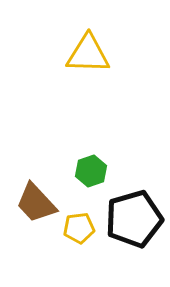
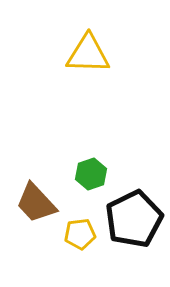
green hexagon: moved 3 px down
black pentagon: rotated 10 degrees counterclockwise
yellow pentagon: moved 1 px right, 6 px down
